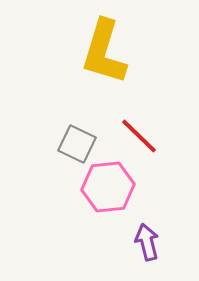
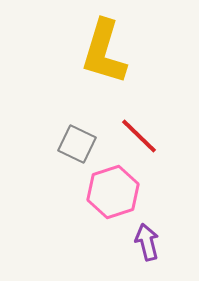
pink hexagon: moved 5 px right, 5 px down; rotated 12 degrees counterclockwise
